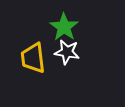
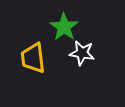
white star: moved 15 px right, 1 px down
